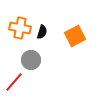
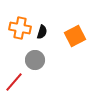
gray circle: moved 4 px right
